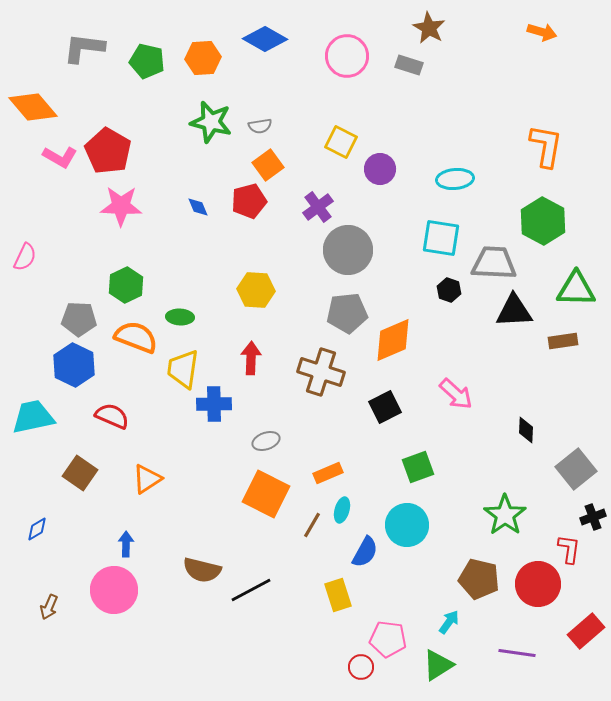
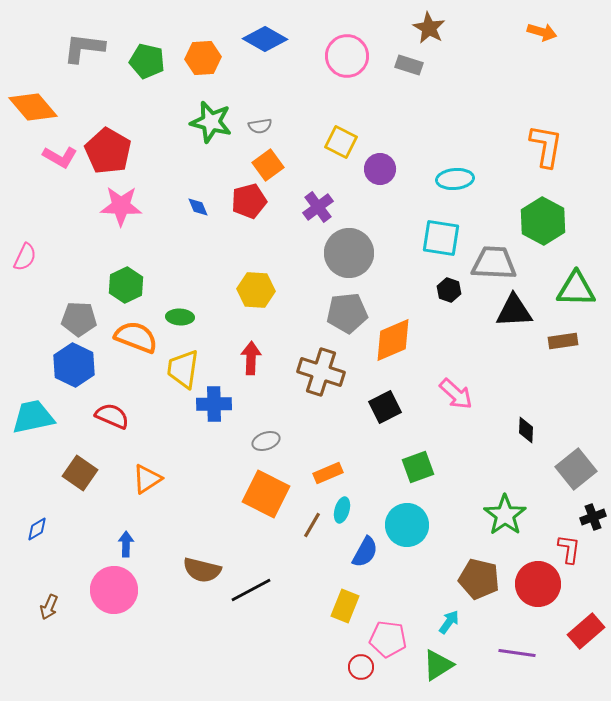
gray circle at (348, 250): moved 1 px right, 3 px down
yellow rectangle at (338, 595): moved 7 px right, 11 px down; rotated 40 degrees clockwise
